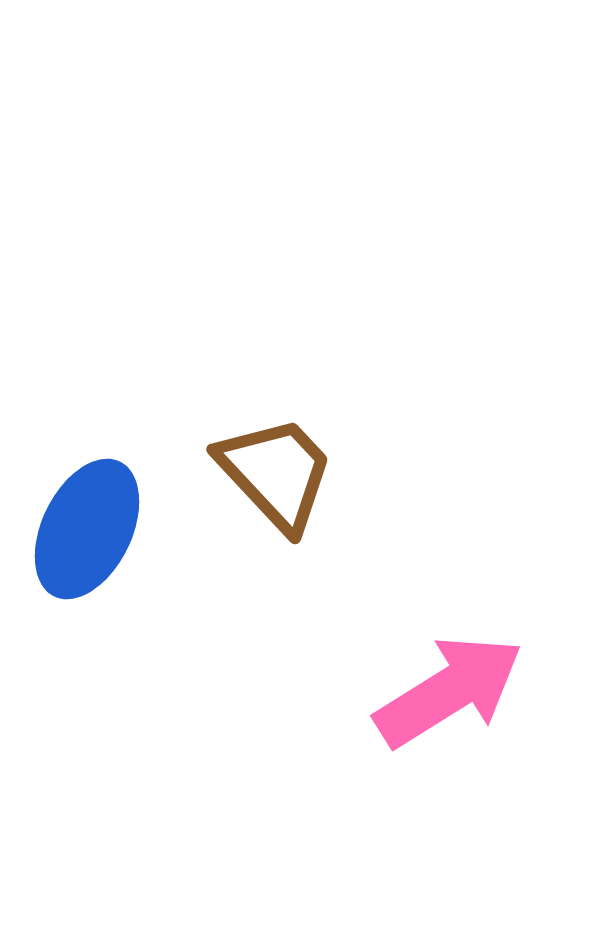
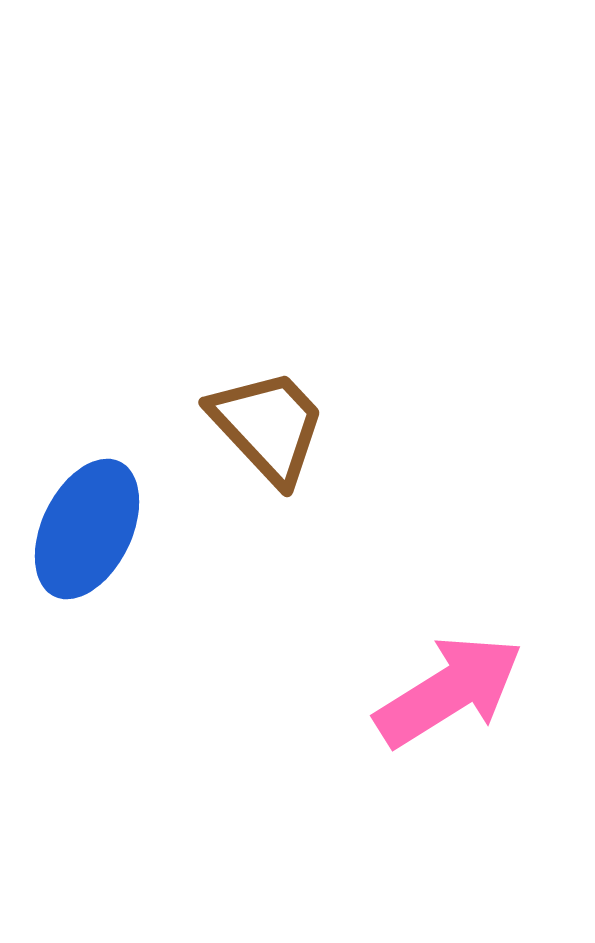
brown trapezoid: moved 8 px left, 47 px up
